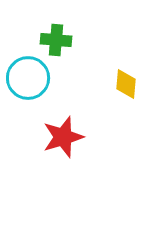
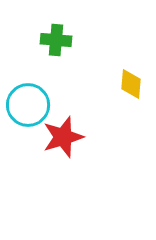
cyan circle: moved 27 px down
yellow diamond: moved 5 px right
